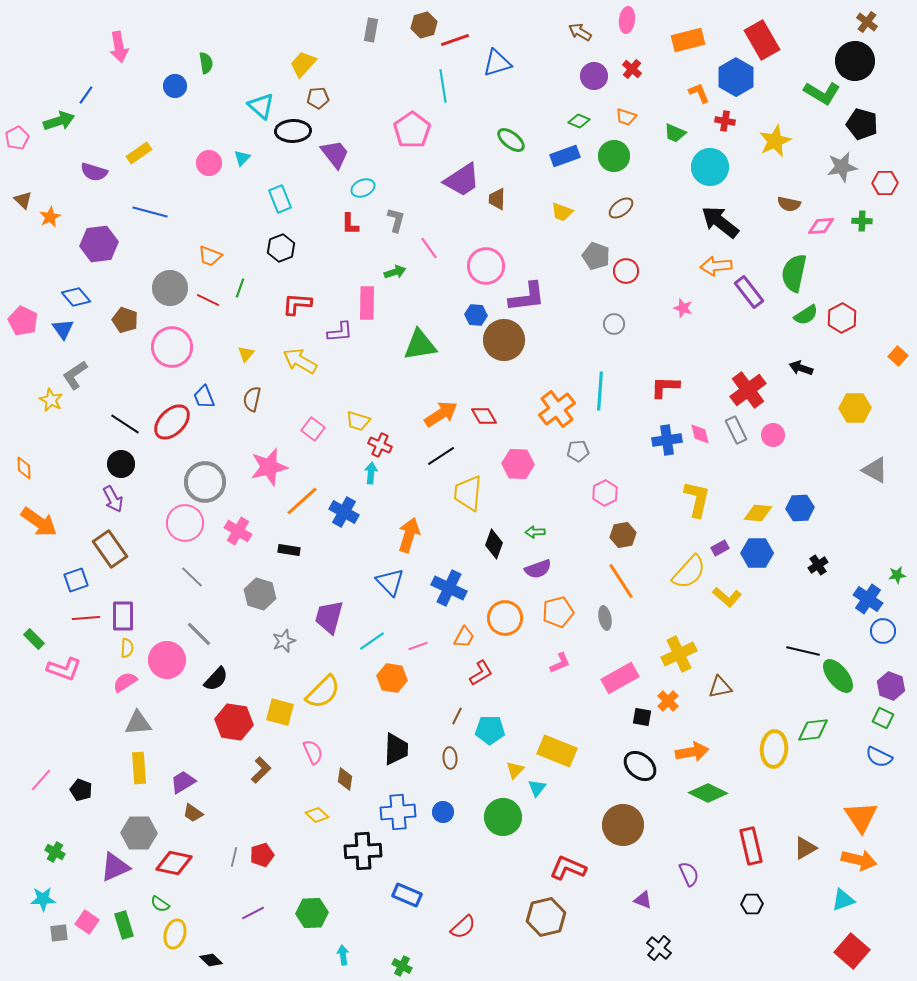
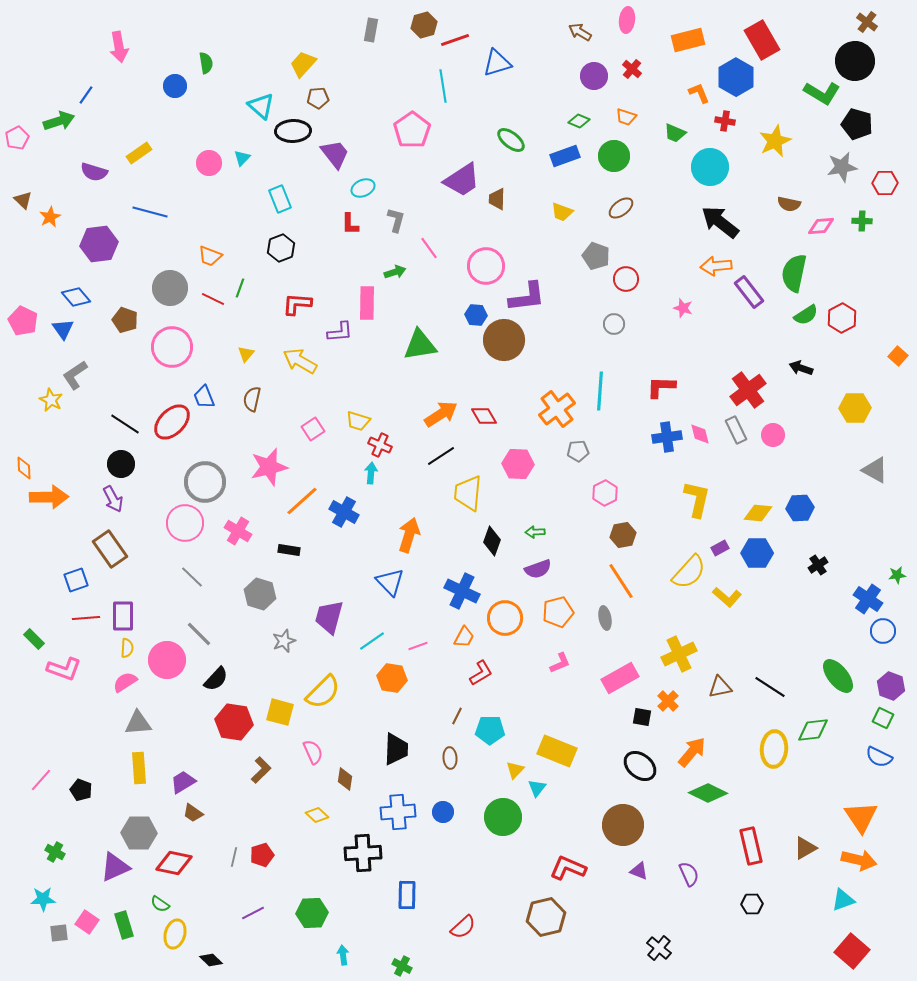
black pentagon at (862, 124): moved 5 px left
red circle at (626, 271): moved 8 px down
red line at (208, 300): moved 5 px right, 1 px up
red L-shape at (665, 387): moved 4 px left
pink square at (313, 429): rotated 20 degrees clockwise
blue cross at (667, 440): moved 3 px up
orange arrow at (39, 522): moved 10 px right, 25 px up; rotated 36 degrees counterclockwise
black diamond at (494, 544): moved 2 px left, 3 px up
blue cross at (449, 588): moved 13 px right, 3 px down
black line at (803, 651): moved 33 px left, 36 px down; rotated 20 degrees clockwise
orange arrow at (692, 752): rotated 40 degrees counterclockwise
black cross at (363, 851): moved 2 px down
blue rectangle at (407, 895): rotated 68 degrees clockwise
purple triangle at (643, 900): moved 4 px left, 29 px up
